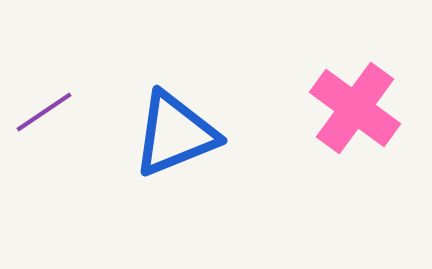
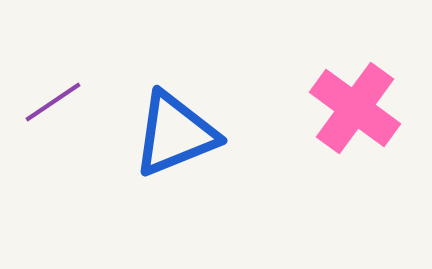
purple line: moved 9 px right, 10 px up
